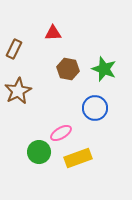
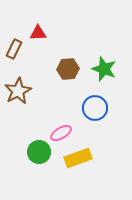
red triangle: moved 15 px left
brown hexagon: rotated 15 degrees counterclockwise
